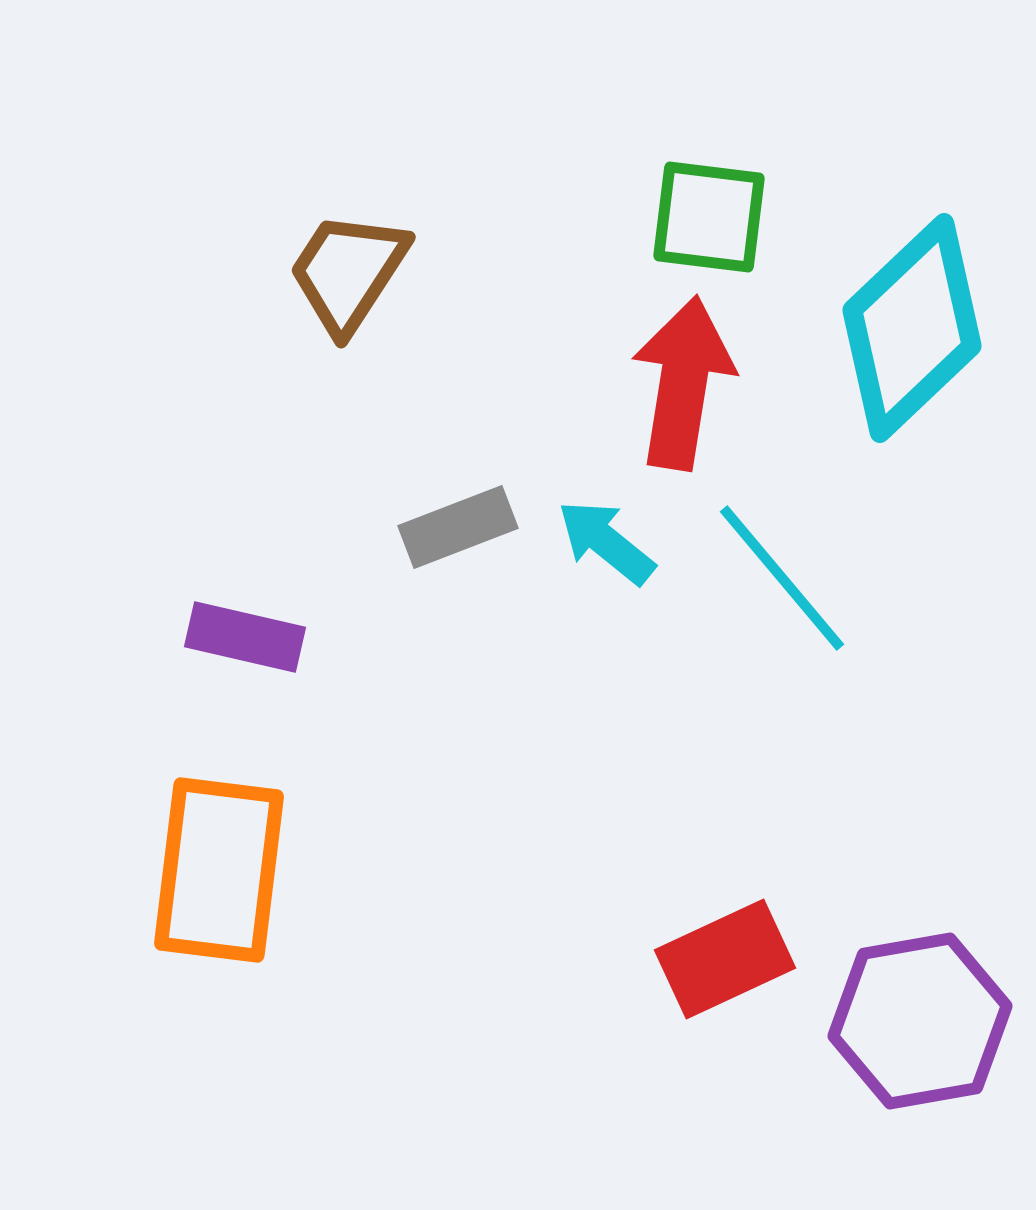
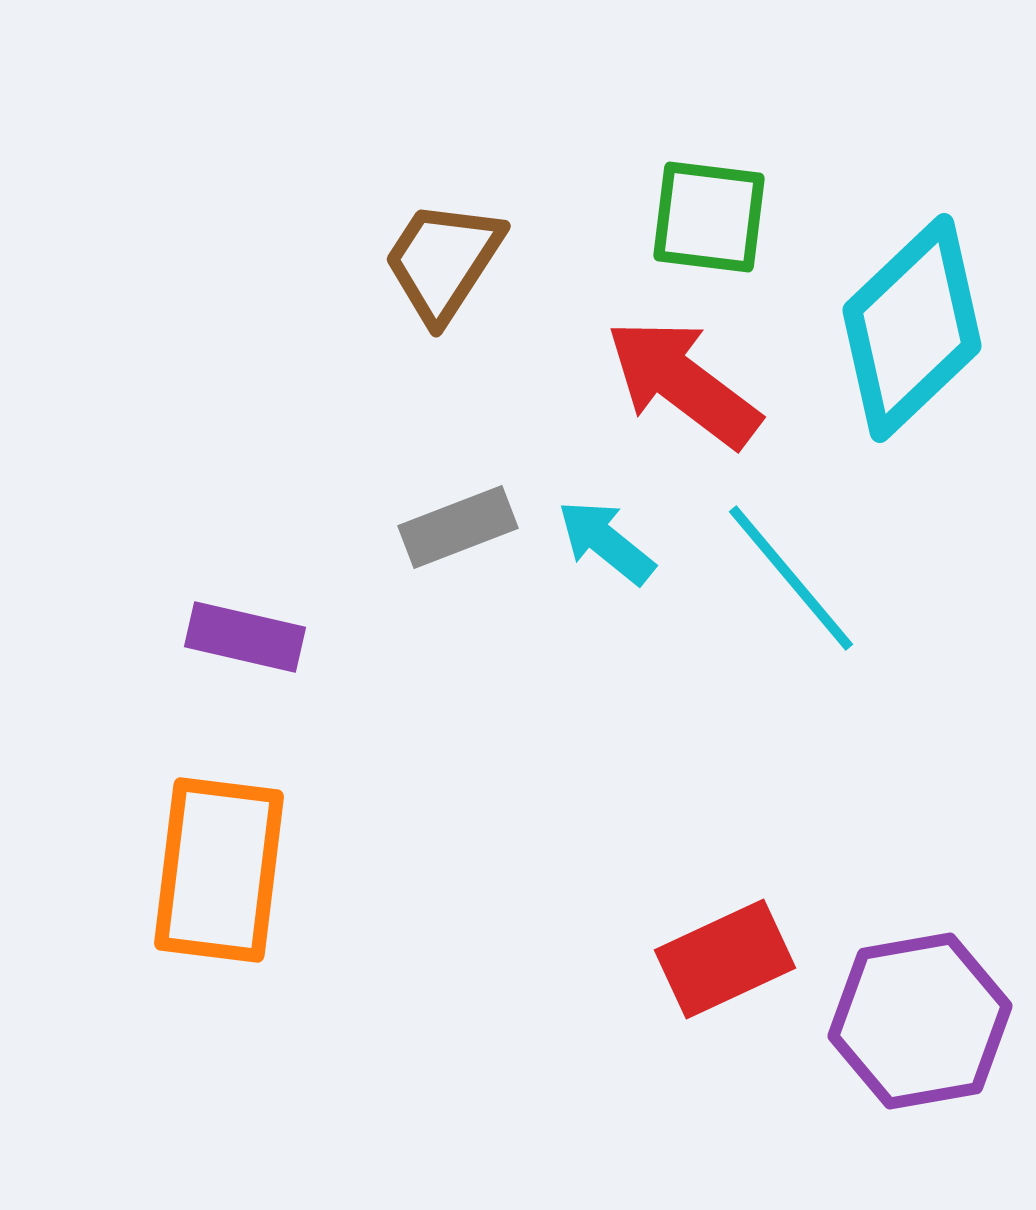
brown trapezoid: moved 95 px right, 11 px up
red arrow: rotated 62 degrees counterclockwise
cyan line: moved 9 px right
